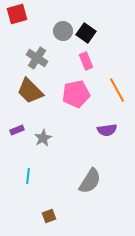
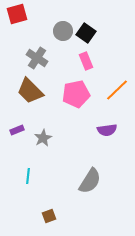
orange line: rotated 75 degrees clockwise
